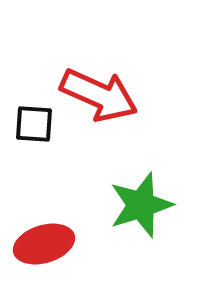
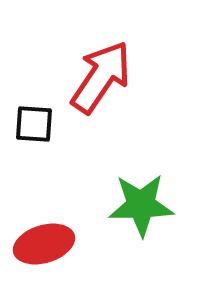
red arrow: moved 2 px right, 18 px up; rotated 80 degrees counterclockwise
green star: rotated 16 degrees clockwise
